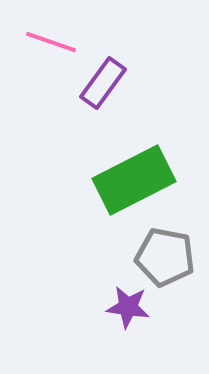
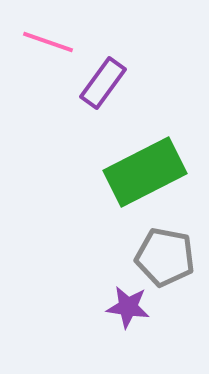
pink line: moved 3 px left
green rectangle: moved 11 px right, 8 px up
